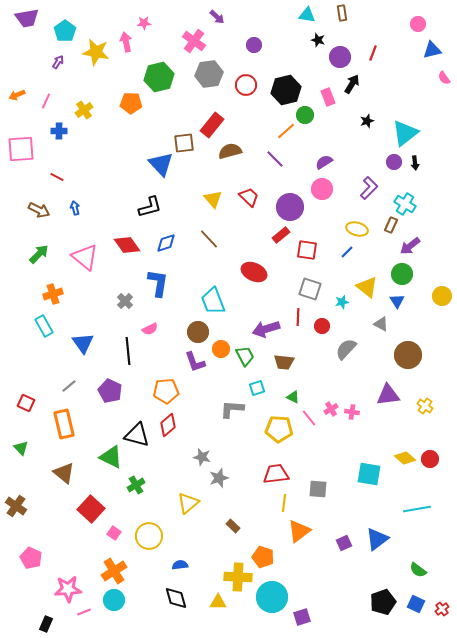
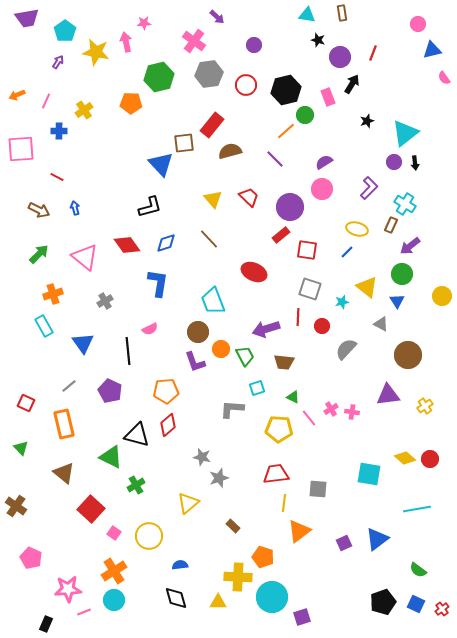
gray cross at (125, 301): moved 20 px left; rotated 14 degrees clockwise
yellow cross at (425, 406): rotated 21 degrees clockwise
